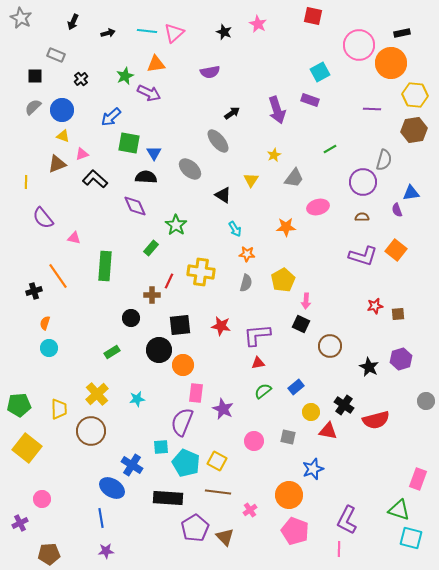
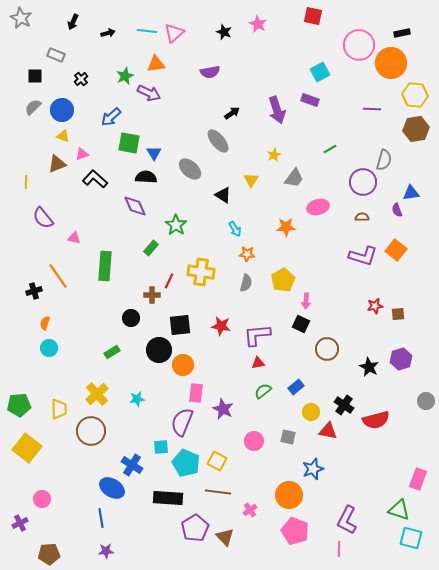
brown hexagon at (414, 130): moved 2 px right, 1 px up
brown circle at (330, 346): moved 3 px left, 3 px down
